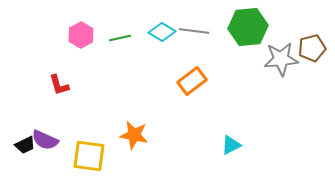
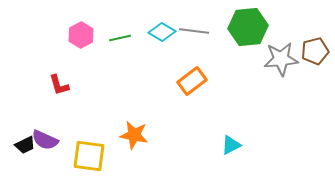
brown pentagon: moved 3 px right, 3 px down
